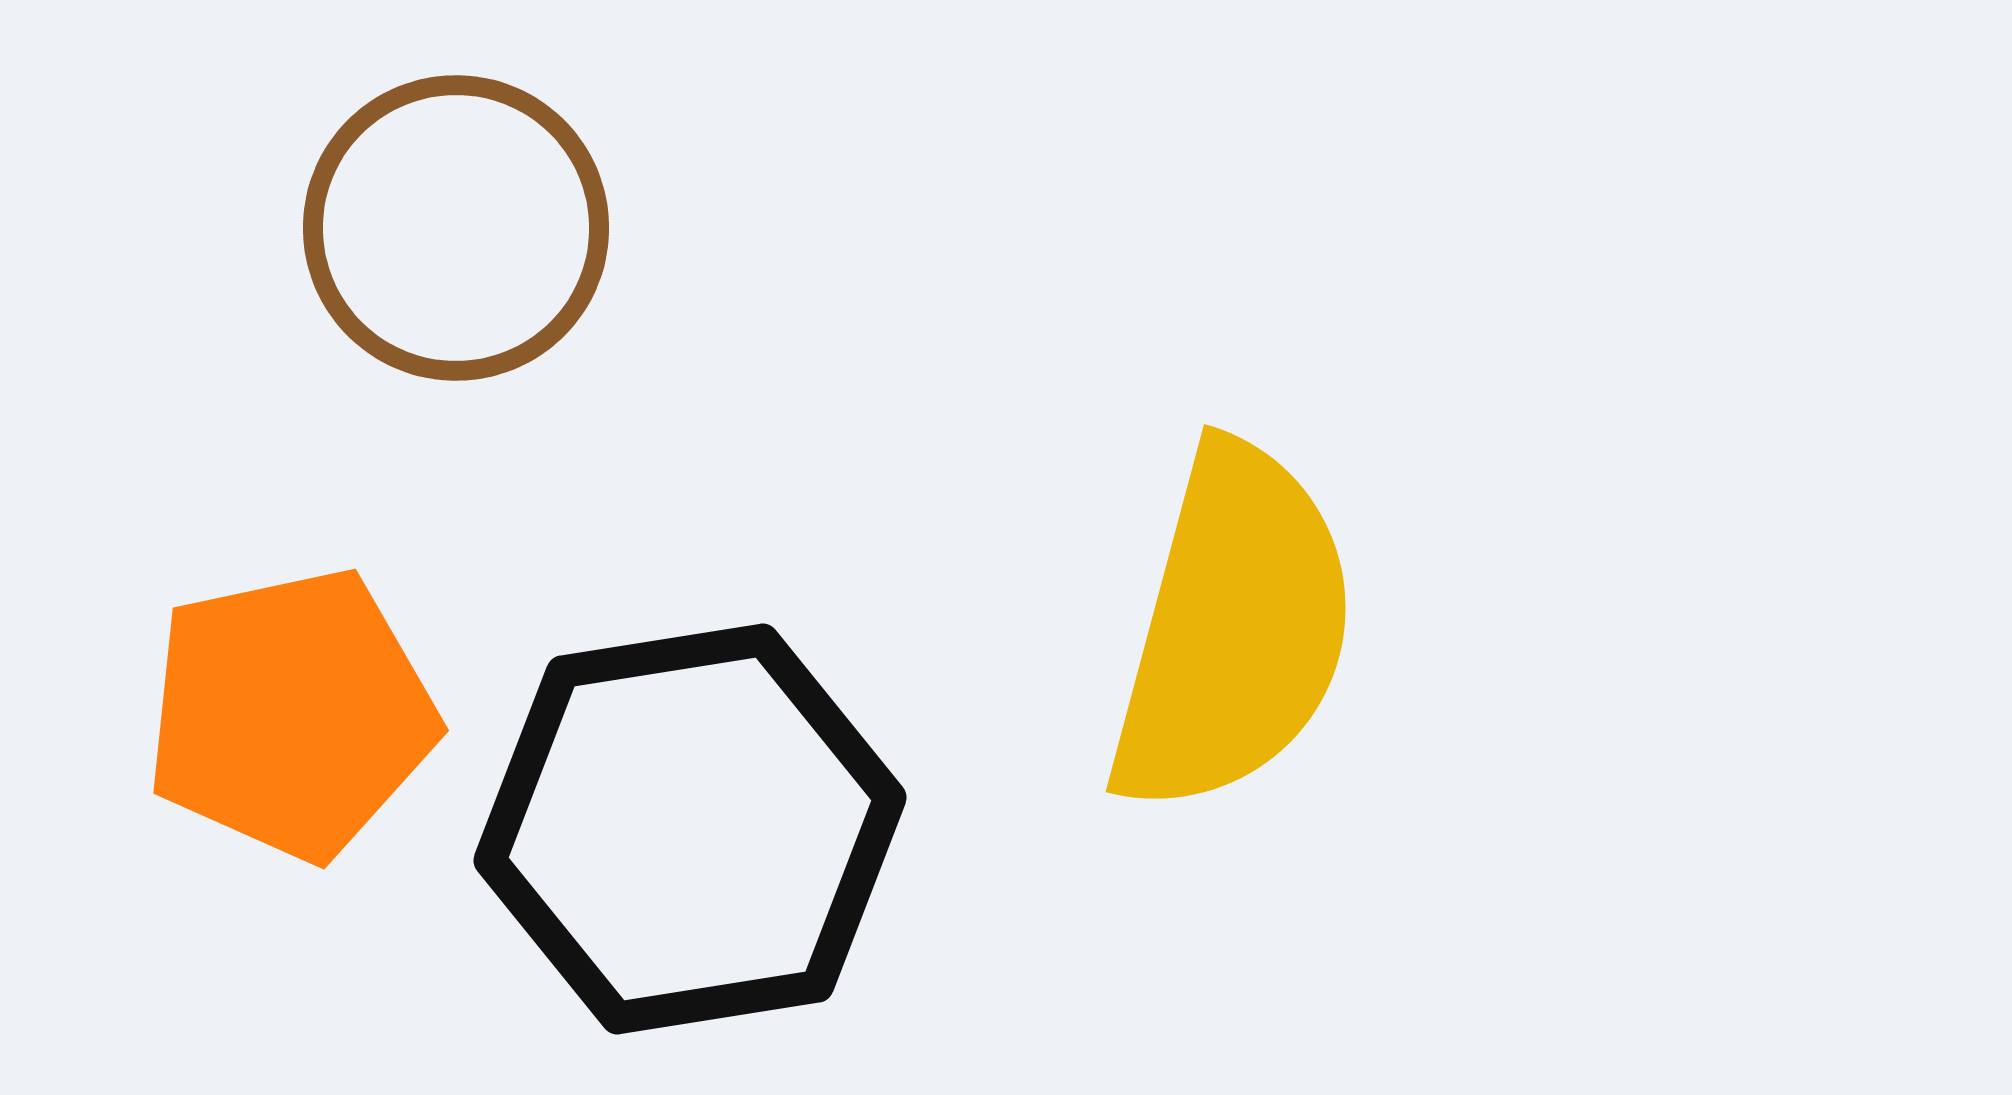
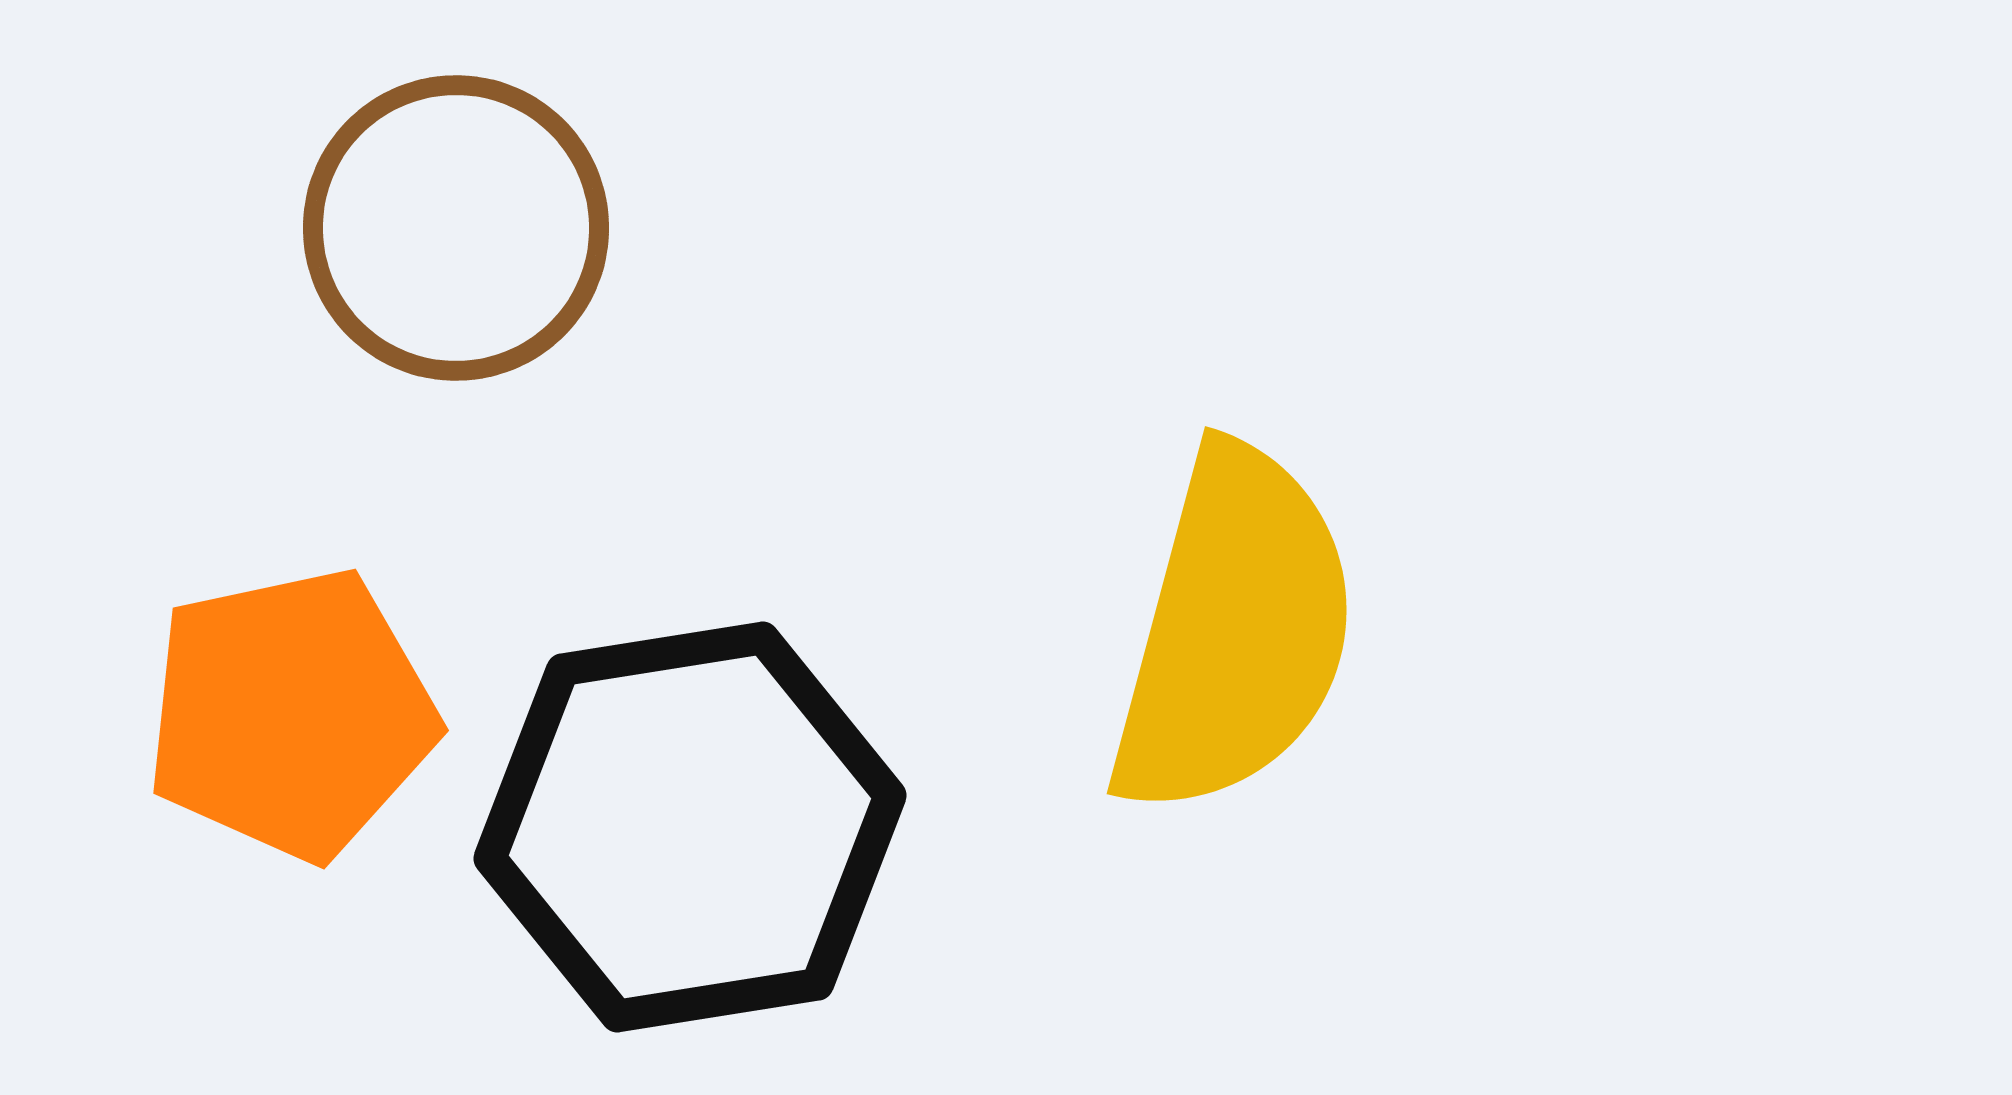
yellow semicircle: moved 1 px right, 2 px down
black hexagon: moved 2 px up
